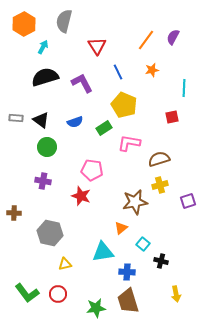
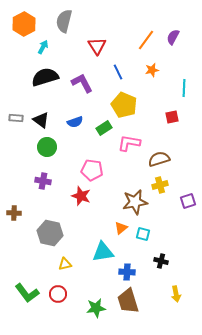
cyan square: moved 10 px up; rotated 24 degrees counterclockwise
